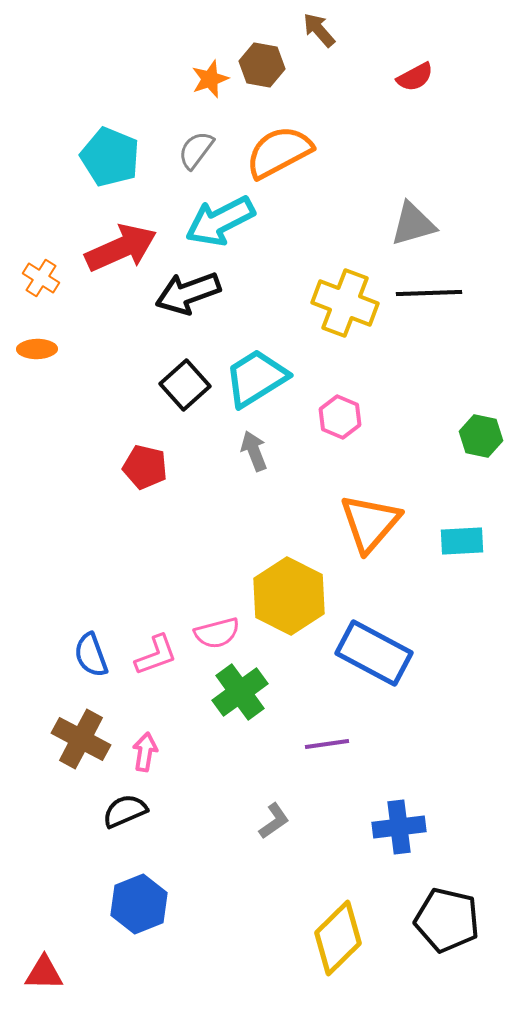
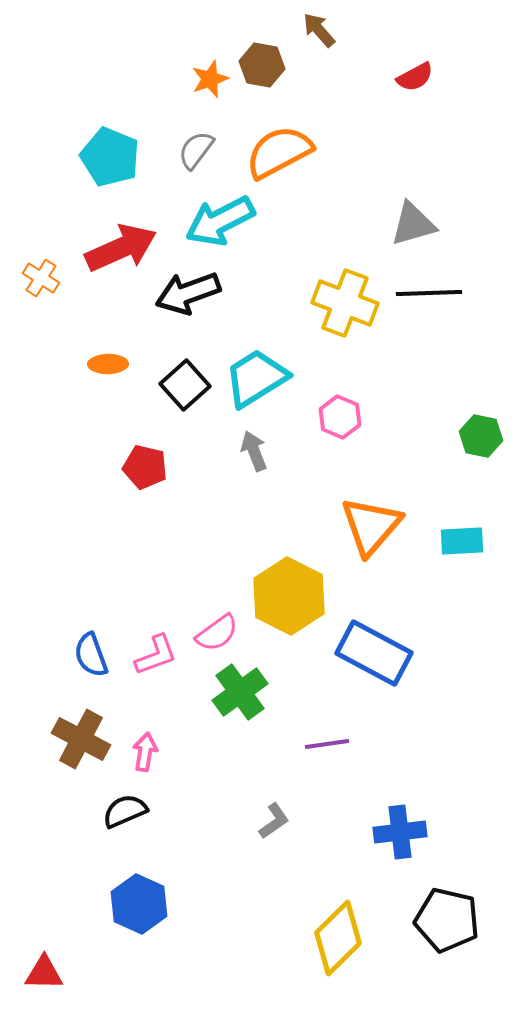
orange ellipse: moved 71 px right, 15 px down
orange triangle: moved 1 px right, 3 px down
pink semicircle: rotated 21 degrees counterclockwise
blue cross: moved 1 px right, 5 px down
blue hexagon: rotated 14 degrees counterclockwise
